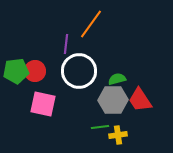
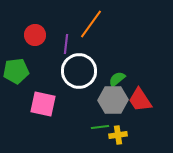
red circle: moved 36 px up
green semicircle: rotated 24 degrees counterclockwise
